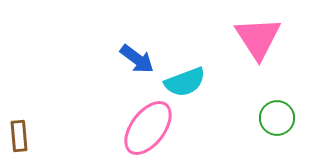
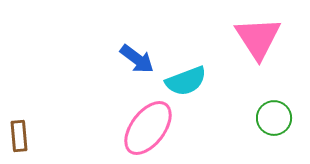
cyan semicircle: moved 1 px right, 1 px up
green circle: moved 3 px left
